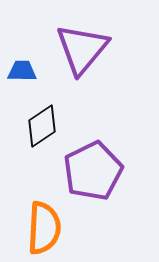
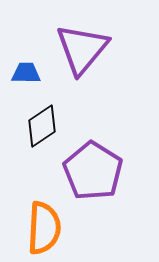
blue trapezoid: moved 4 px right, 2 px down
purple pentagon: rotated 14 degrees counterclockwise
